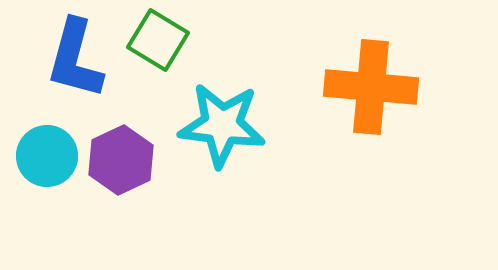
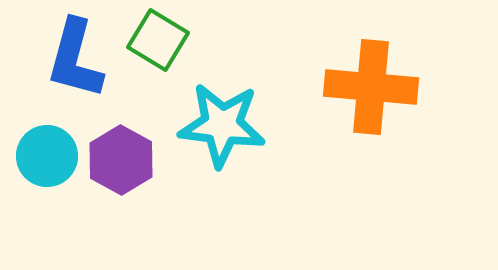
purple hexagon: rotated 6 degrees counterclockwise
